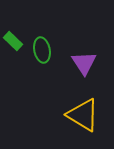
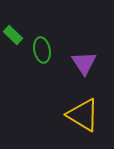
green rectangle: moved 6 px up
